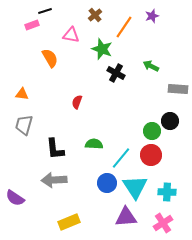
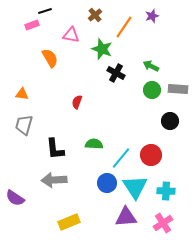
green circle: moved 41 px up
cyan cross: moved 1 px left, 1 px up
